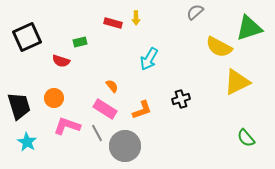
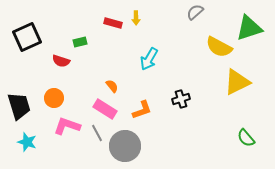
cyan star: rotated 12 degrees counterclockwise
